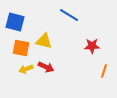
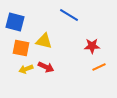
orange line: moved 5 px left, 4 px up; rotated 48 degrees clockwise
